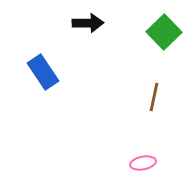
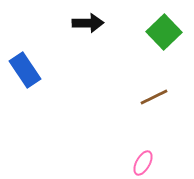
blue rectangle: moved 18 px left, 2 px up
brown line: rotated 52 degrees clockwise
pink ellipse: rotated 50 degrees counterclockwise
